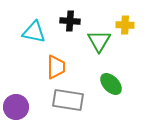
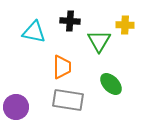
orange trapezoid: moved 6 px right
